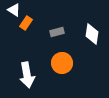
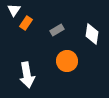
white triangle: rotated 32 degrees clockwise
gray rectangle: moved 2 px up; rotated 16 degrees counterclockwise
orange circle: moved 5 px right, 2 px up
